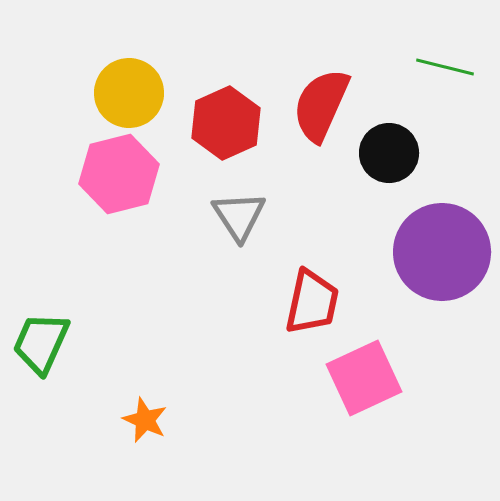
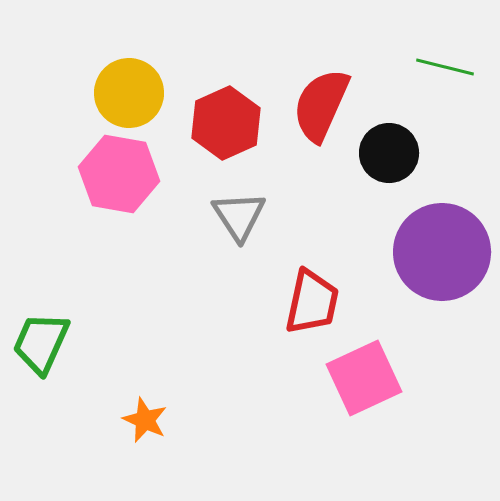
pink hexagon: rotated 24 degrees clockwise
